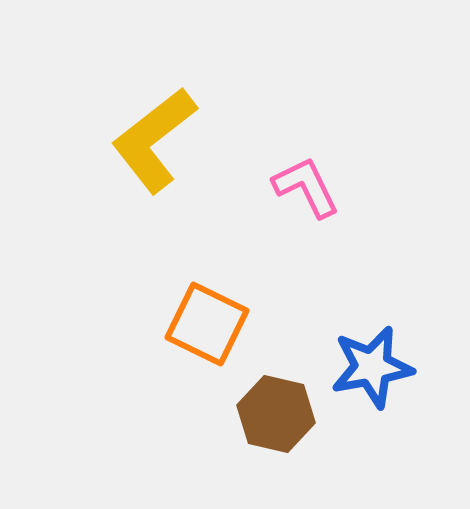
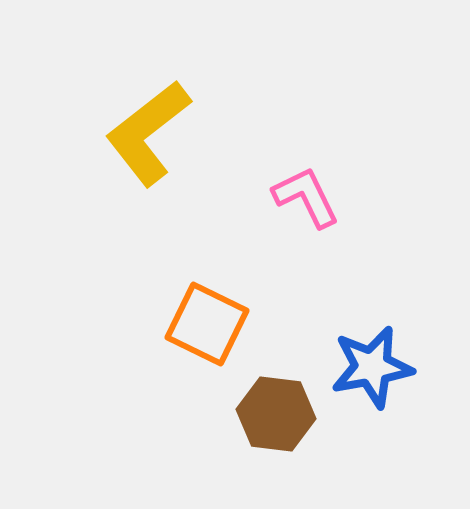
yellow L-shape: moved 6 px left, 7 px up
pink L-shape: moved 10 px down
brown hexagon: rotated 6 degrees counterclockwise
